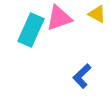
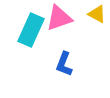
blue L-shape: moved 18 px left, 12 px up; rotated 25 degrees counterclockwise
